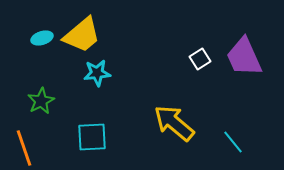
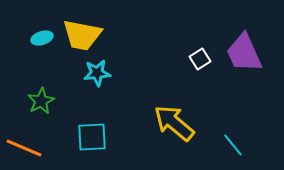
yellow trapezoid: rotated 51 degrees clockwise
purple trapezoid: moved 4 px up
cyan line: moved 3 px down
orange line: rotated 48 degrees counterclockwise
